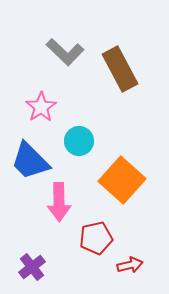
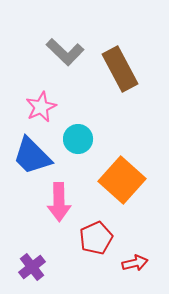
pink star: rotated 8 degrees clockwise
cyan circle: moved 1 px left, 2 px up
blue trapezoid: moved 2 px right, 5 px up
red pentagon: rotated 12 degrees counterclockwise
red arrow: moved 5 px right, 2 px up
